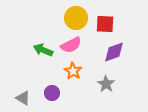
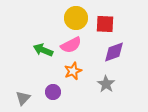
orange star: rotated 18 degrees clockwise
purple circle: moved 1 px right, 1 px up
gray triangle: rotated 42 degrees clockwise
